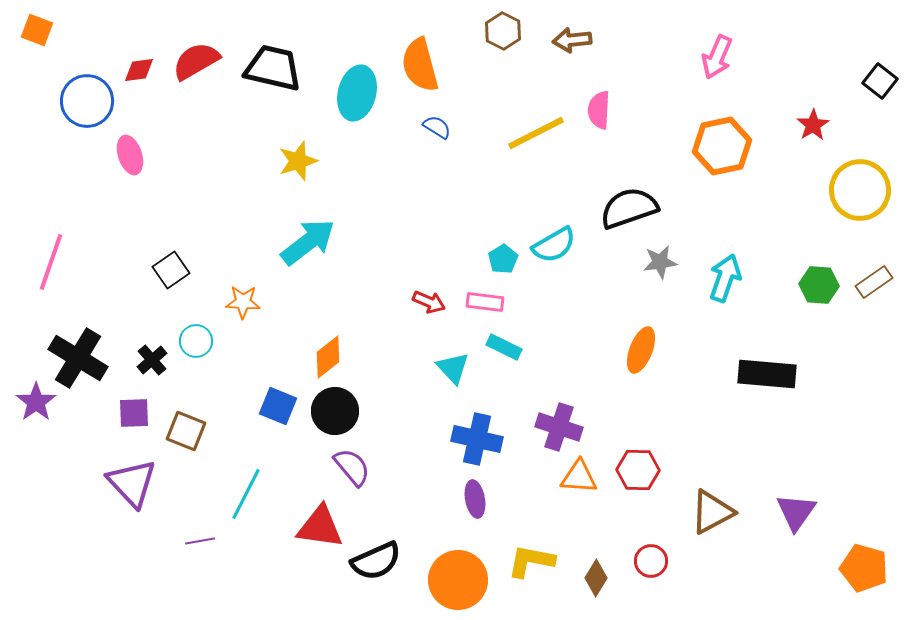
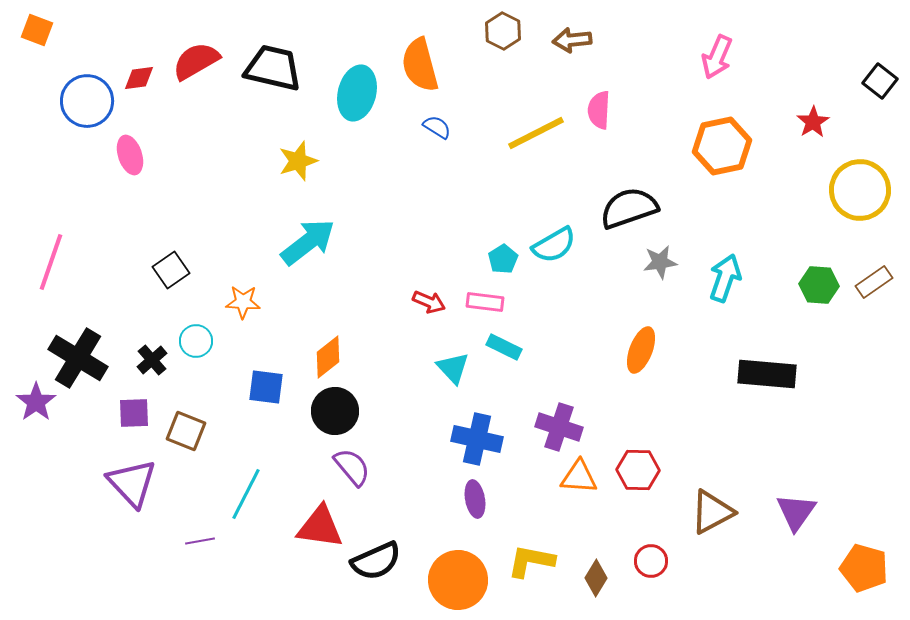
red diamond at (139, 70): moved 8 px down
red star at (813, 125): moved 3 px up
blue square at (278, 406): moved 12 px left, 19 px up; rotated 15 degrees counterclockwise
